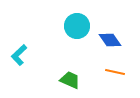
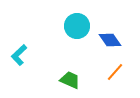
orange line: rotated 60 degrees counterclockwise
